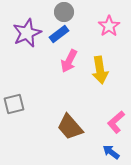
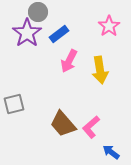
gray circle: moved 26 px left
purple star: rotated 12 degrees counterclockwise
pink L-shape: moved 25 px left, 5 px down
brown trapezoid: moved 7 px left, 3 px up
